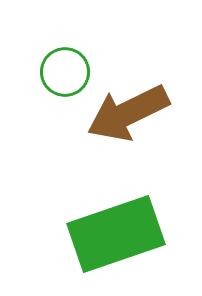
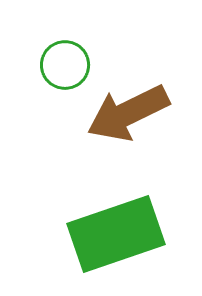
green circle: moved 7 px up
